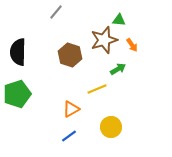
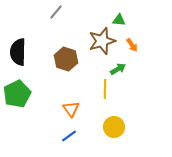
brown star: moved 2 px left, 1 px down
brown hexagon: moved 4 px left, 4 px down
yellow line: moved 8 px right; rotated 66 degrees counterclockwise
green pentagon: rotated 8 degrees counterclockwise
orange triangle: rotated 36 degrees counterclockwise
yellow circle: moved 3 px right
